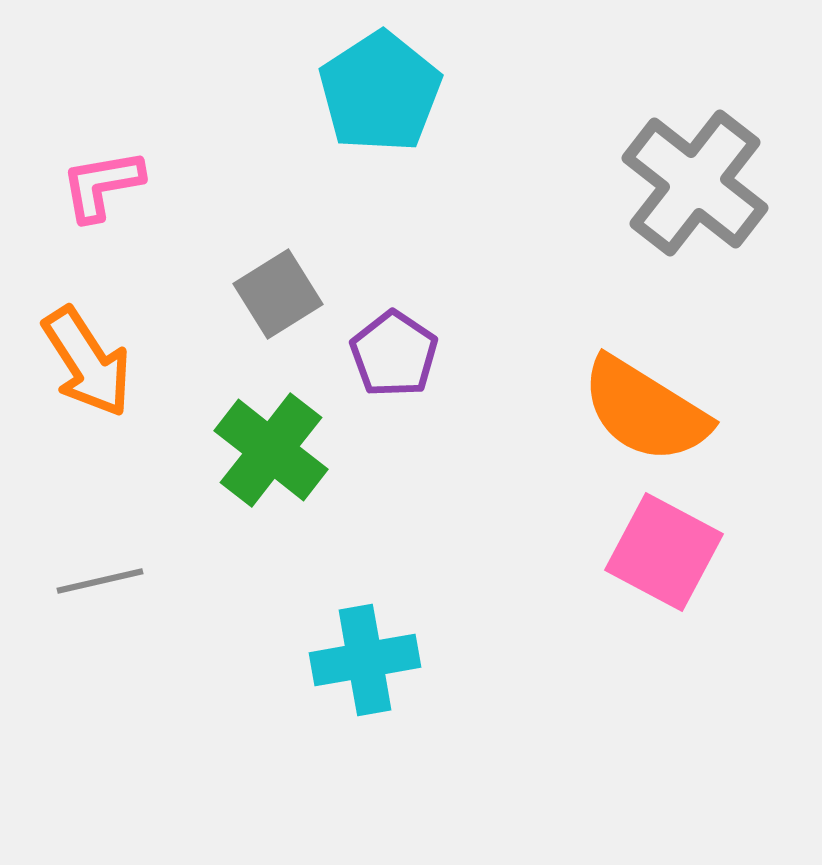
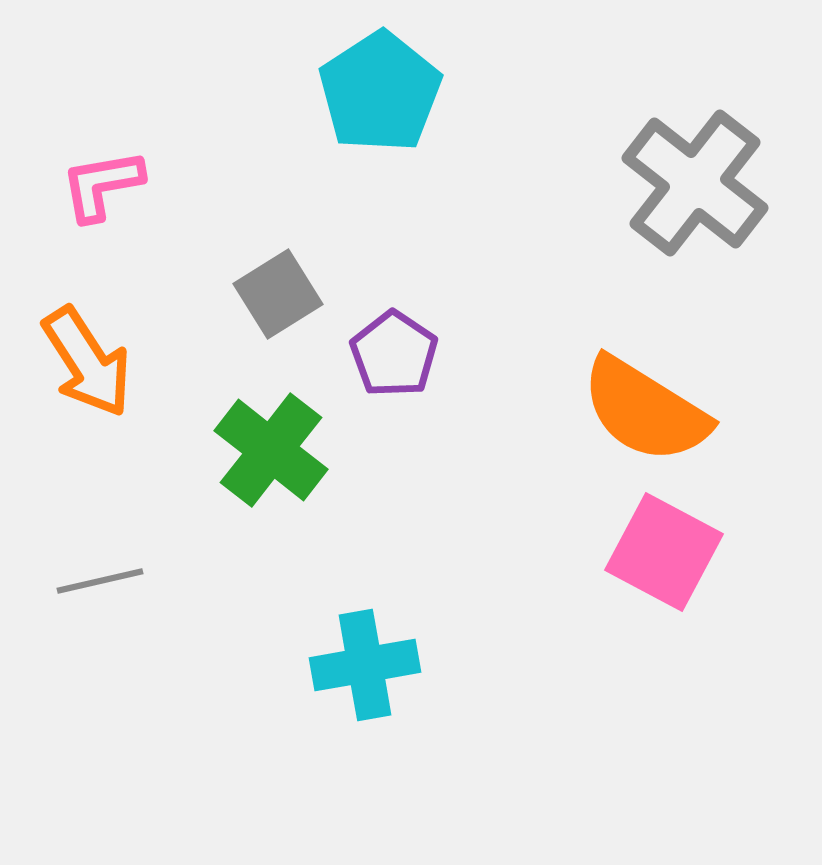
cyan cross: moved 5 px down
